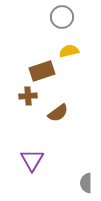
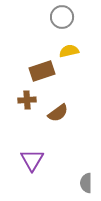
brown cross: moved 1 px left, 4 px down
